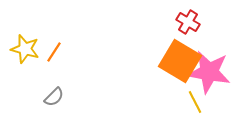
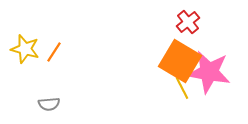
red cross: rotated 20 degrees clockwise
gray semicircle: moved 5 px left, 7 px down; rotated 40 degrees clockwise
yellow line: moved 13 px left, 14 px up
